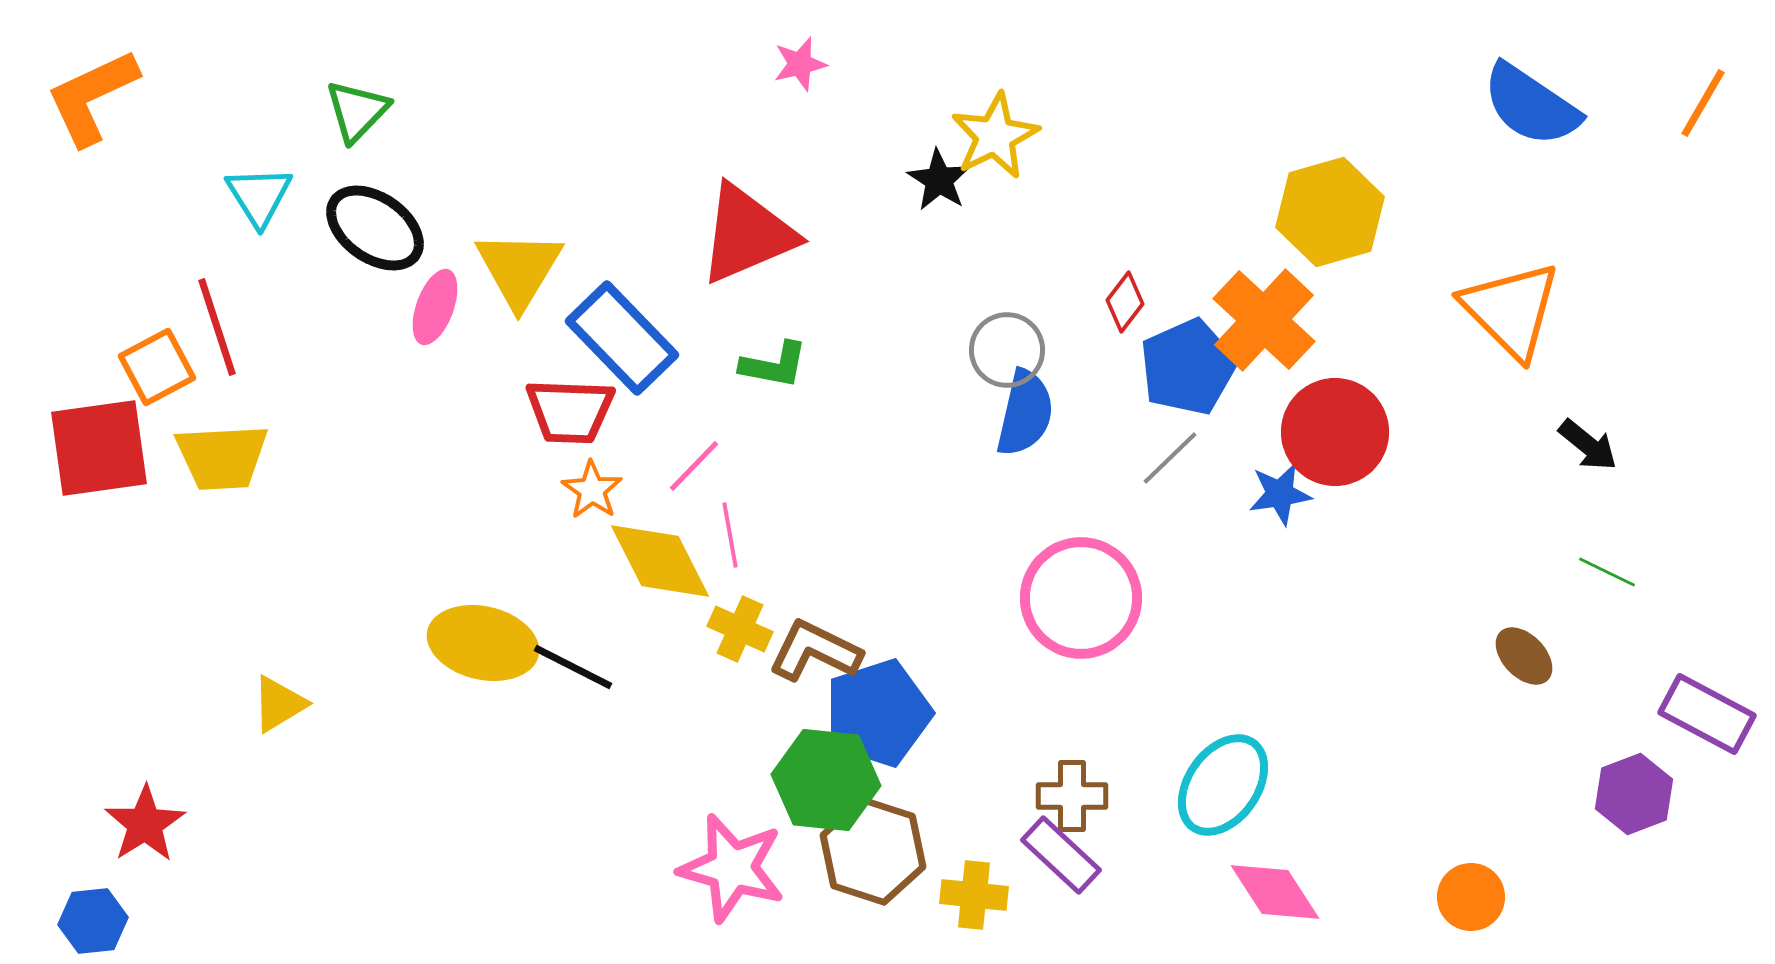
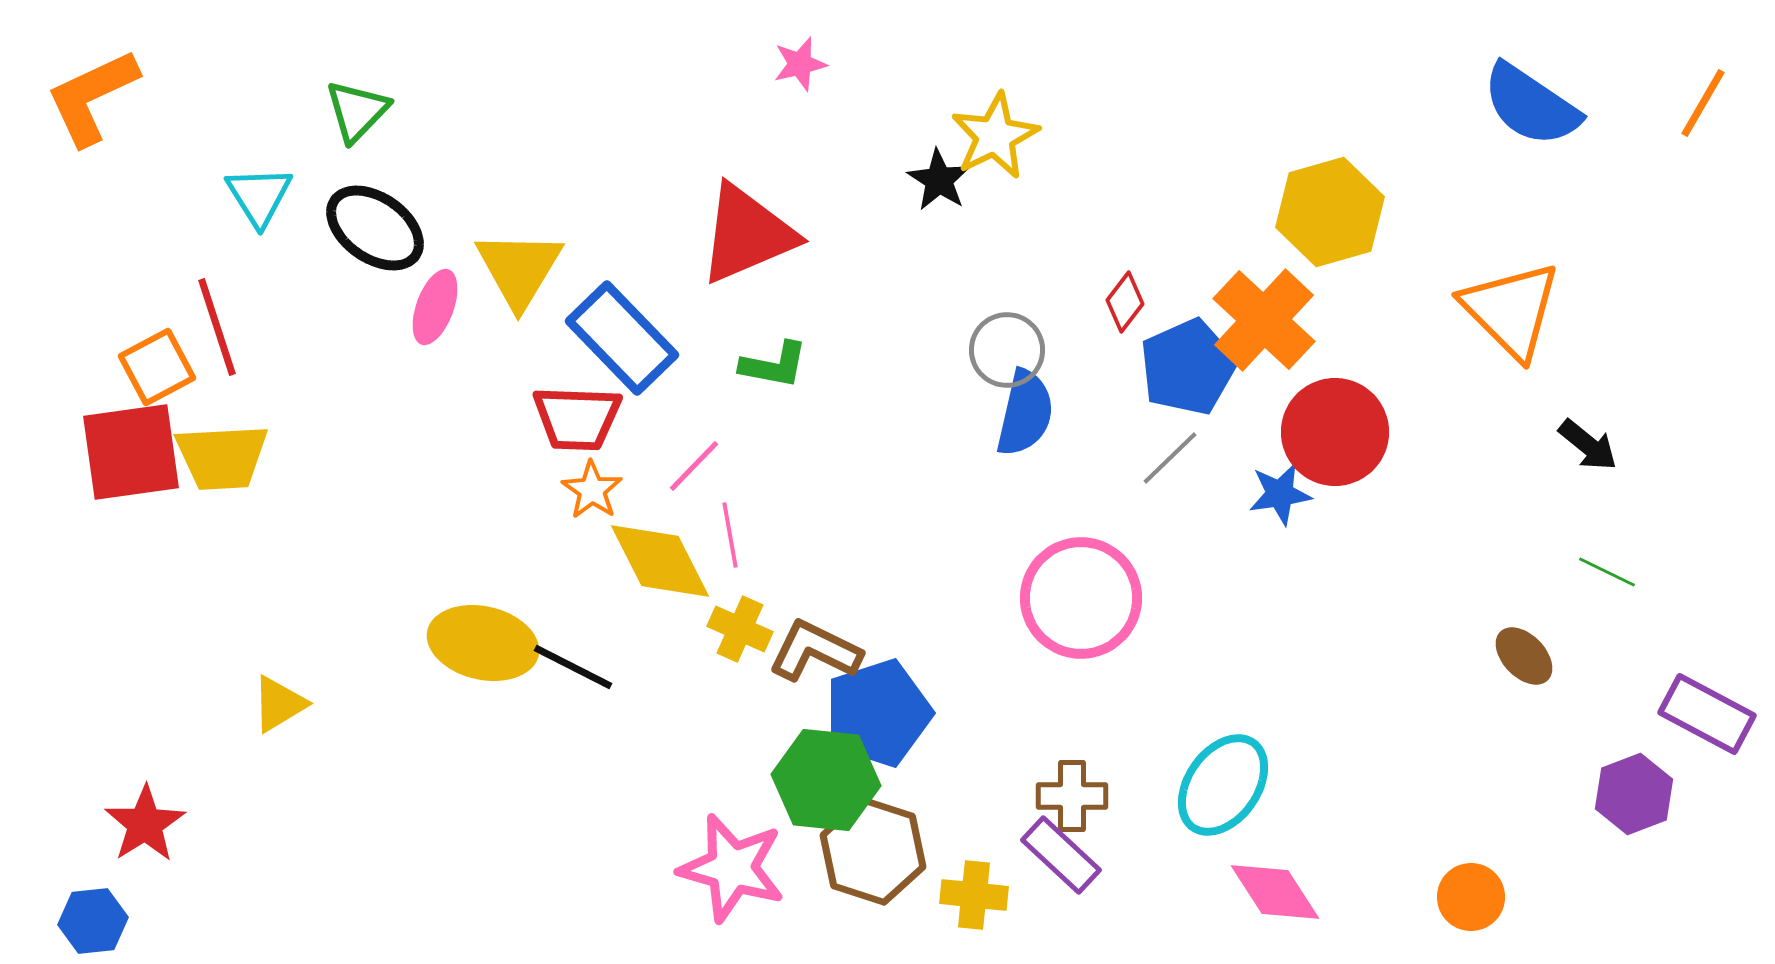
red trapezoid at (570, 411): moved 7 px right, 7 px down
red square at (99, 448): moved 32 px right, 4 px down
